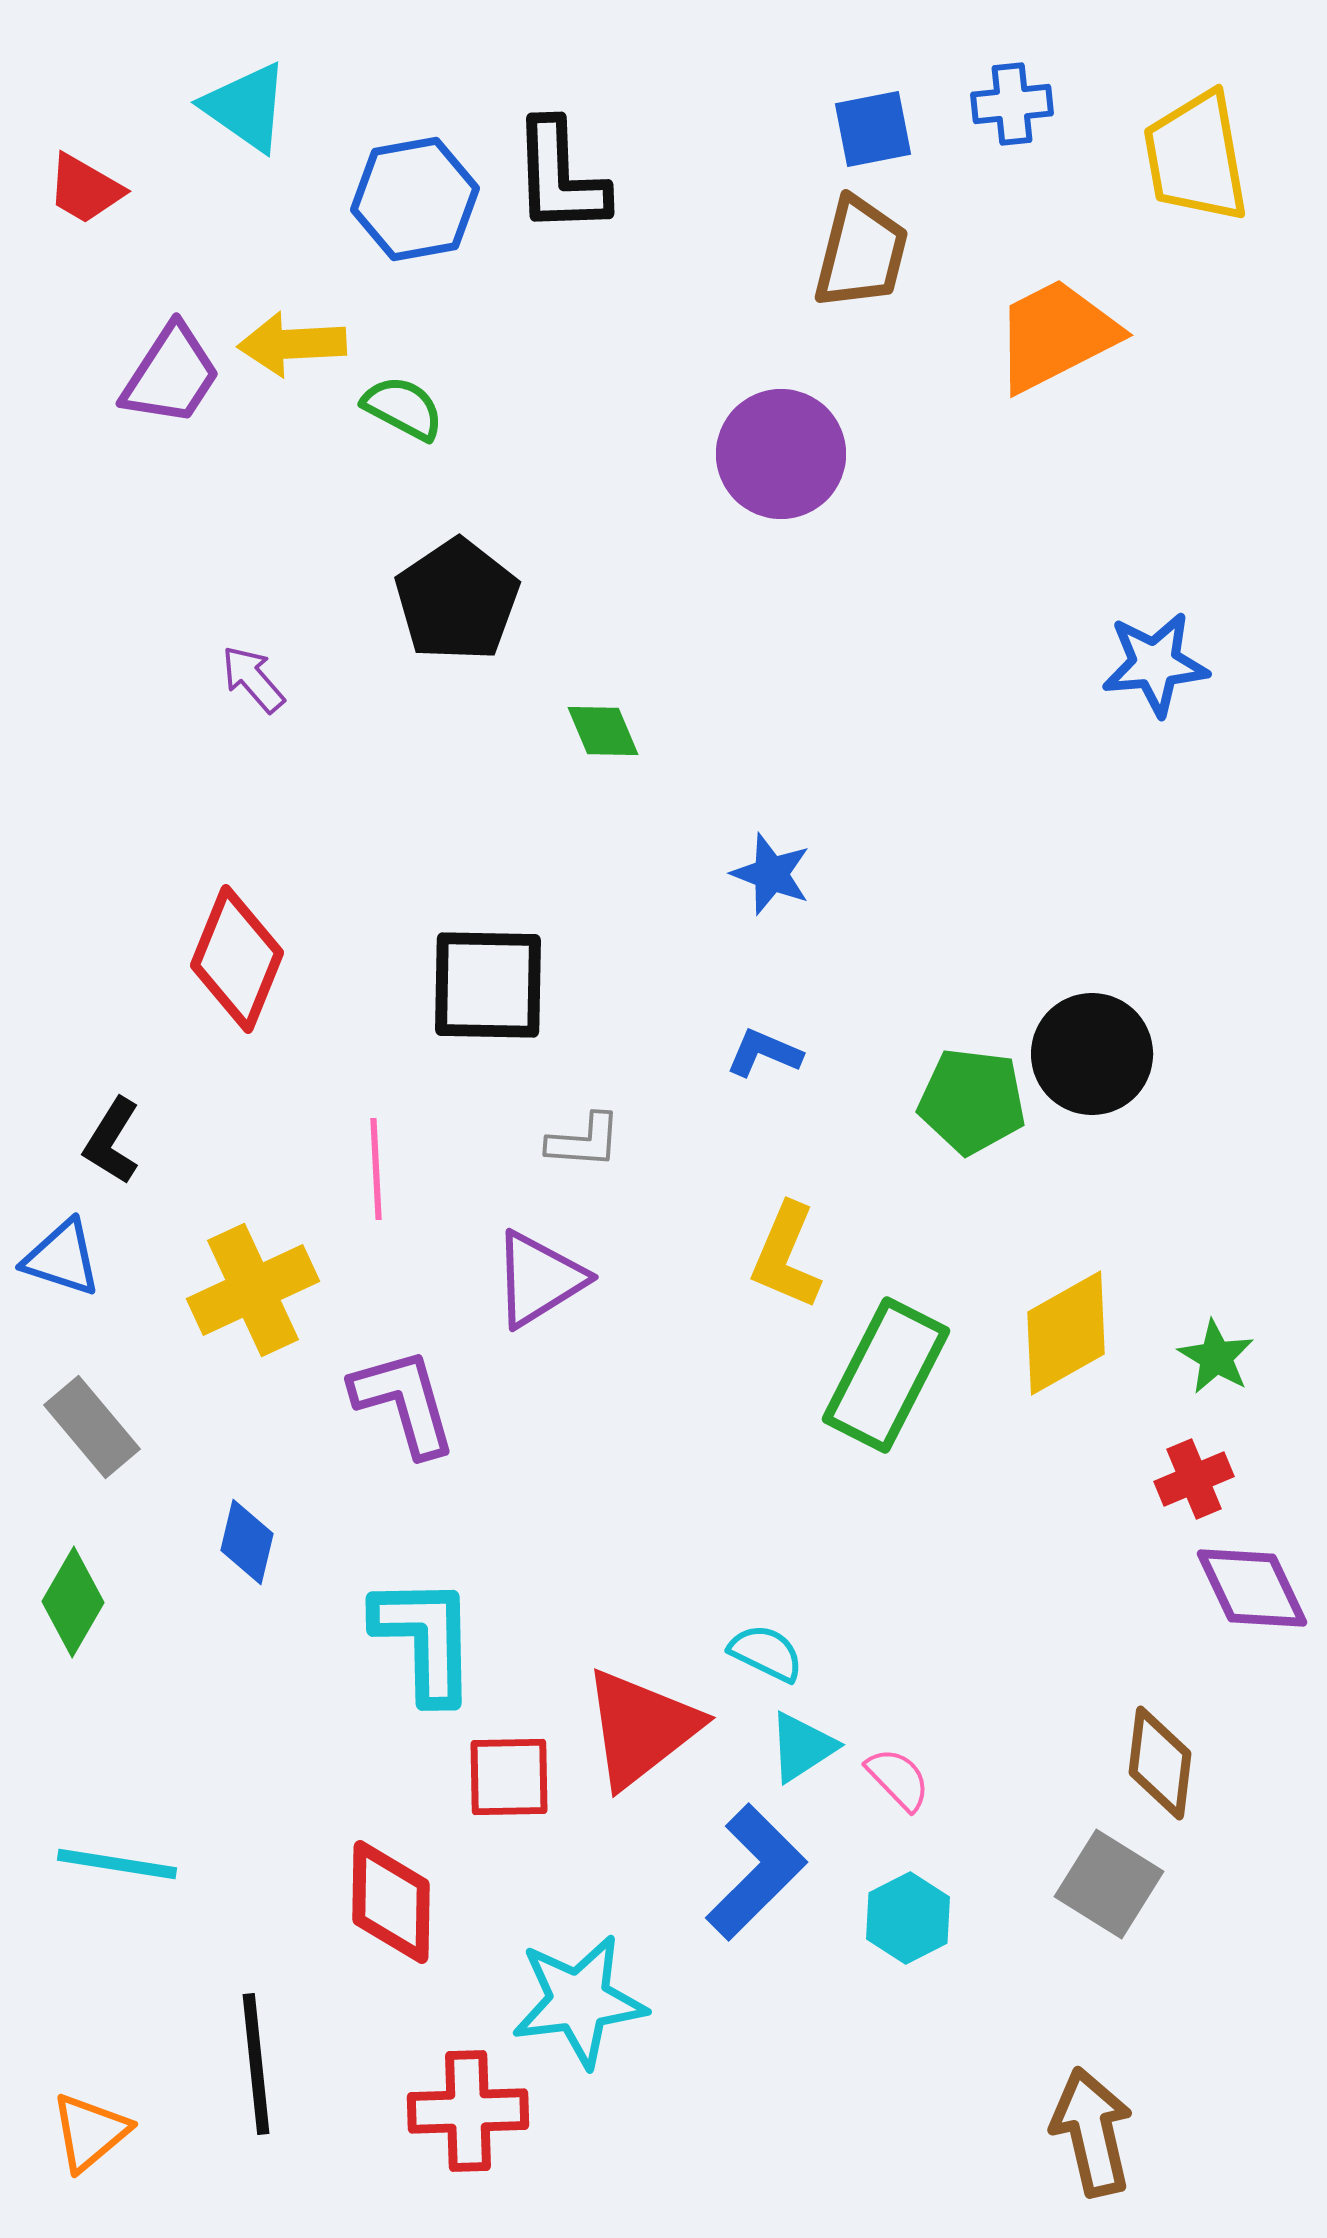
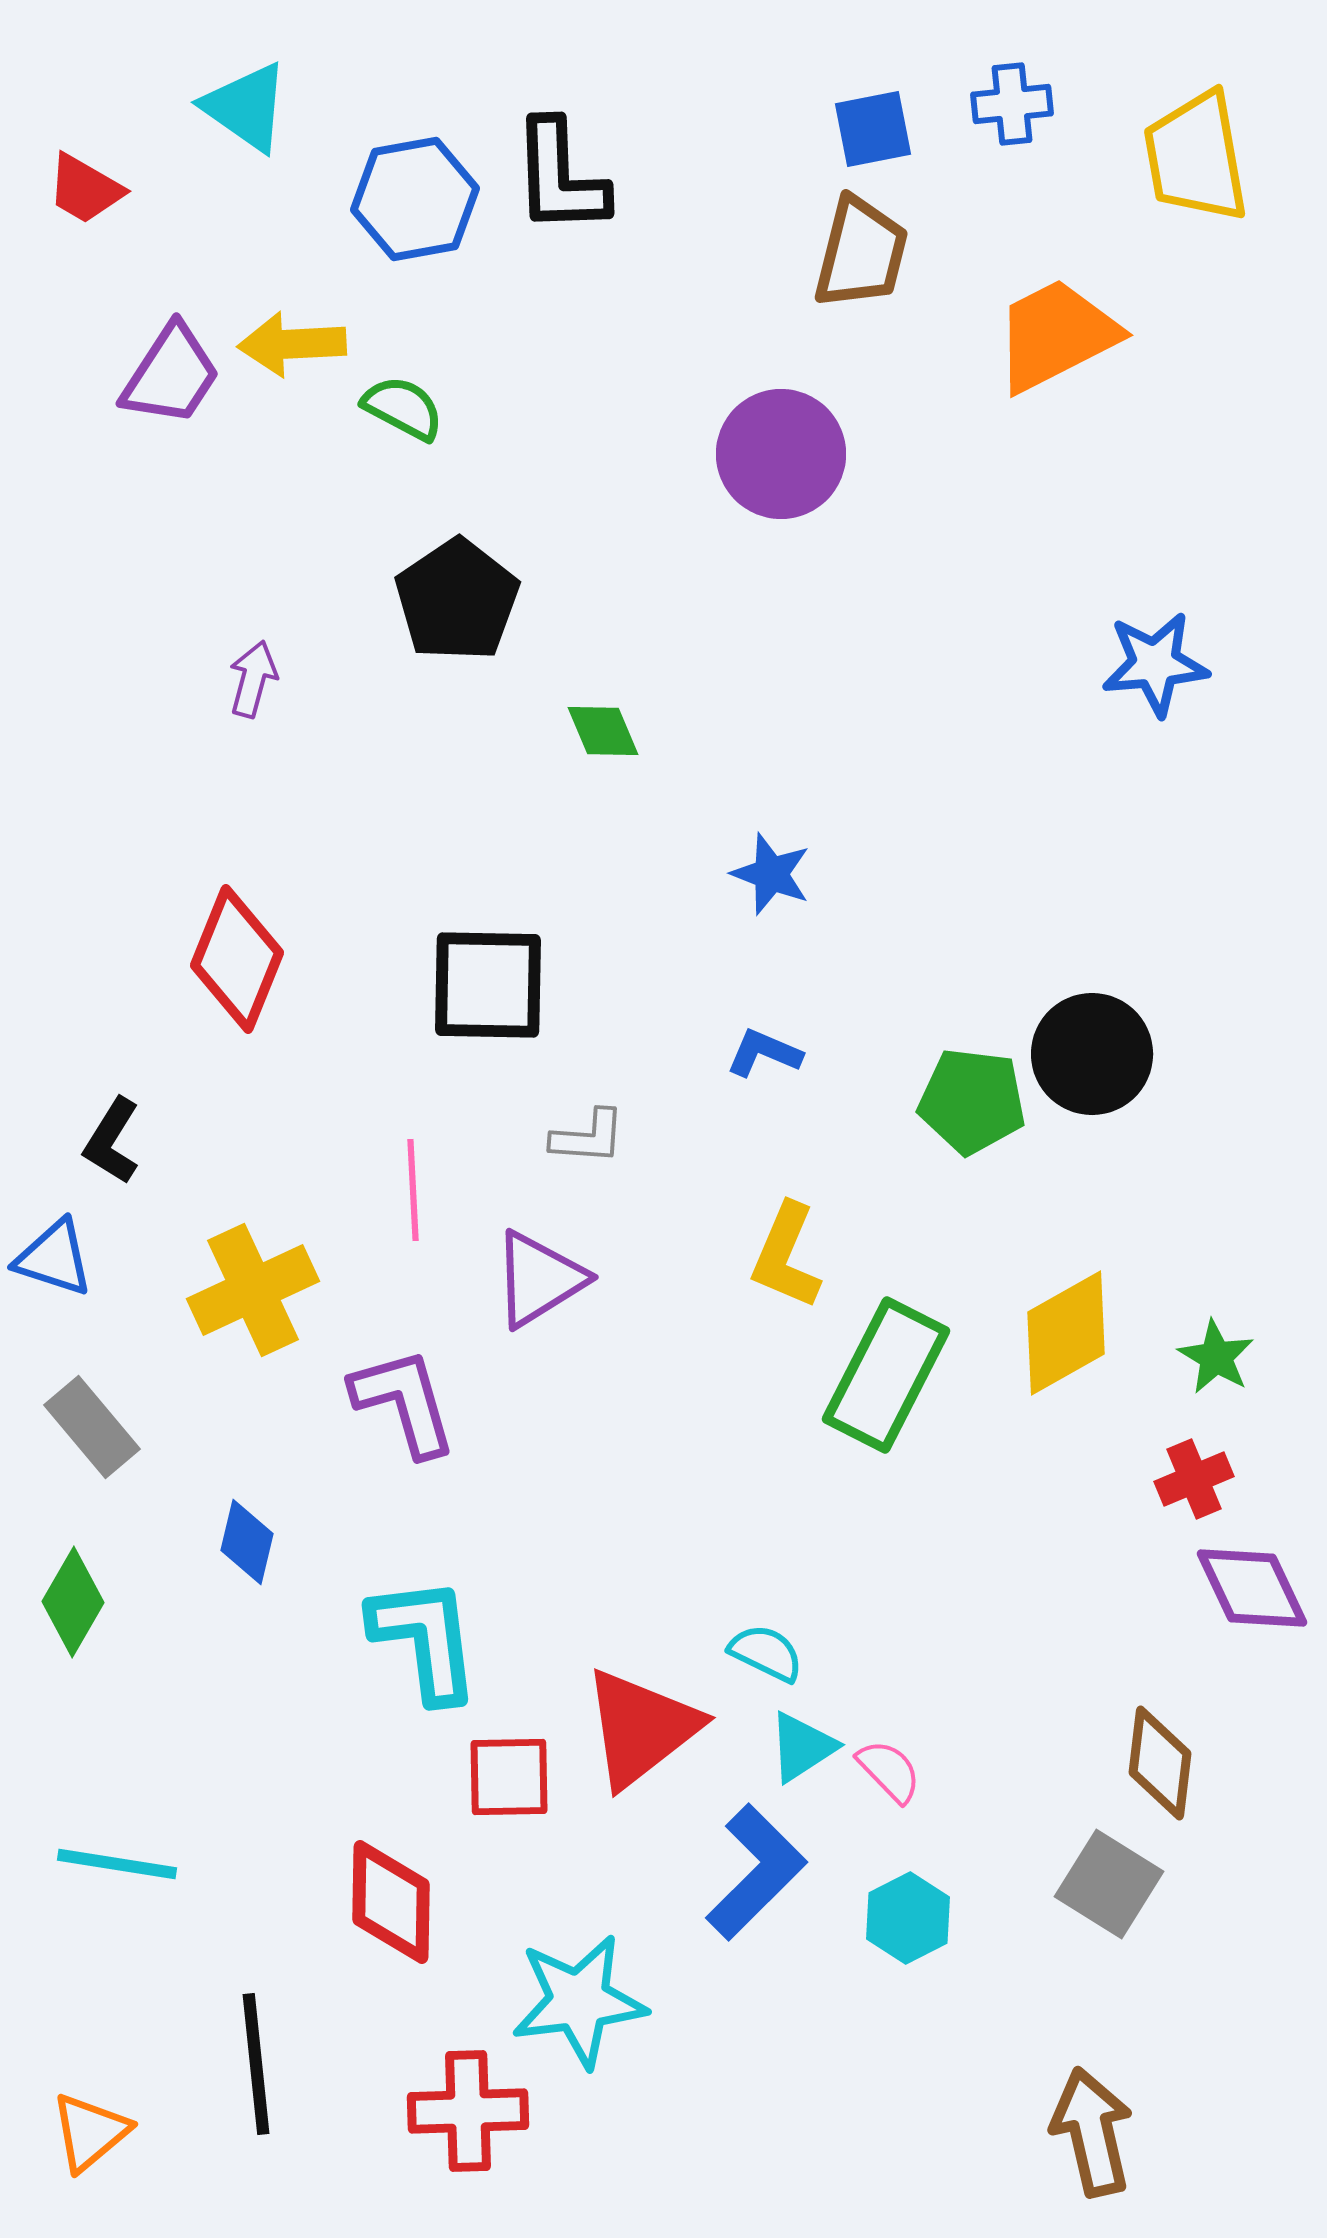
purple arrow at (253, 679): rotated 56 degrees clockwise
gray L-shape at (584, 1141): moved 4 px right, 4 px up
pink line at (376, 1169): moved 37 px right, 21 px down
blue triangle at (62, 1258): moved 8 px left
cyan L-shape at (425, 1639): rotated 6 degrees counterclockwise
pink semicircle at (898, 1779): moved 9 px left, 8 px up
